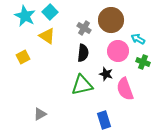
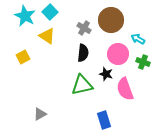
pink circle: moved 3 px down
